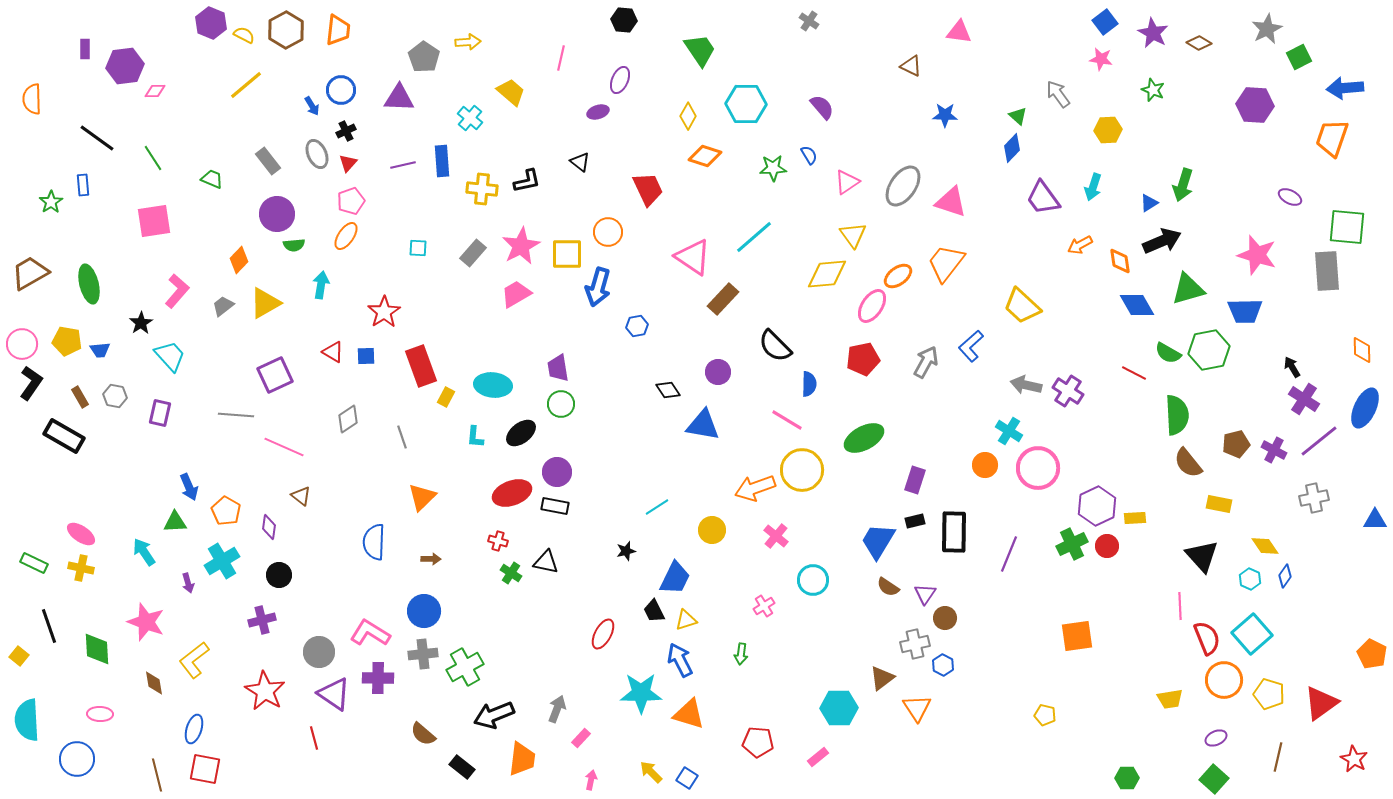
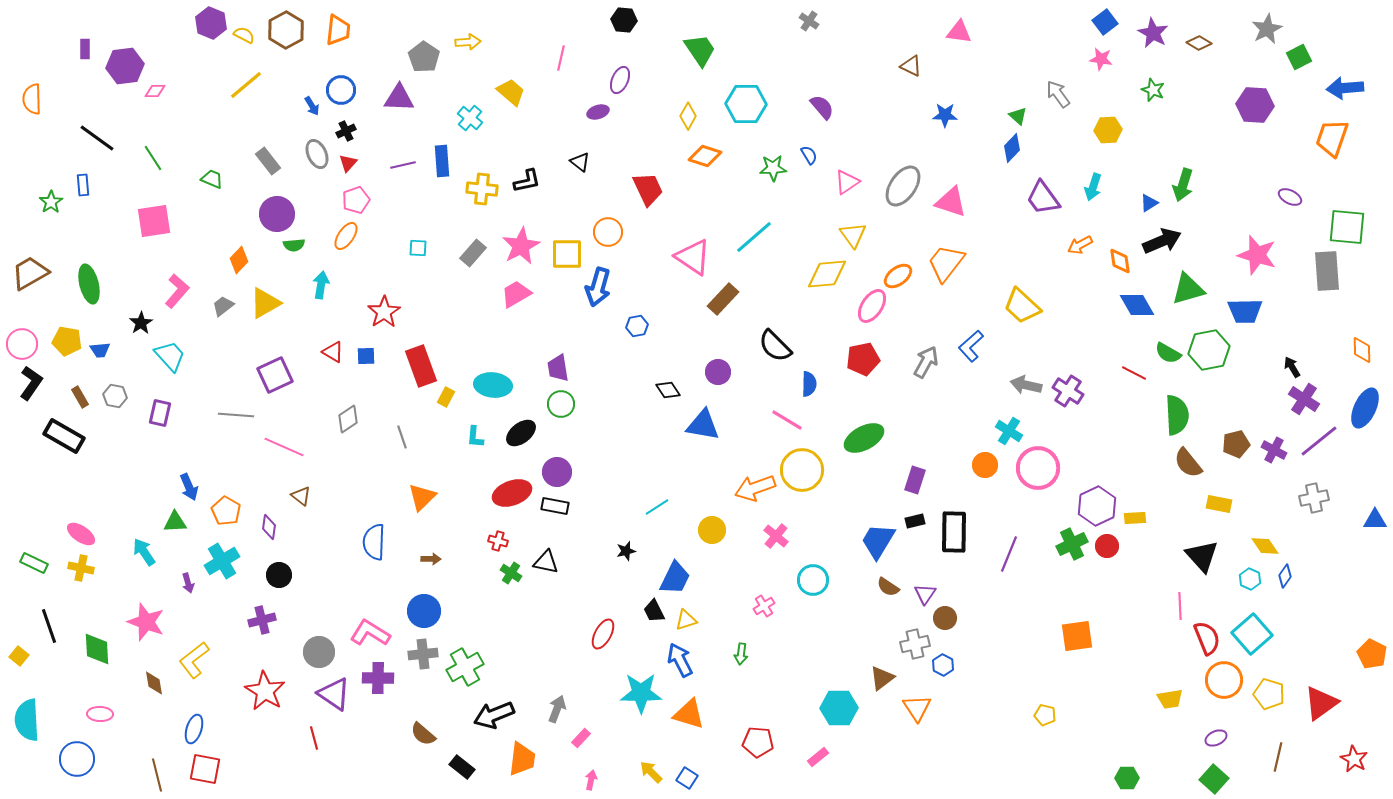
pink pentagon at (351, 201): moved 5 px right, 1 px up
